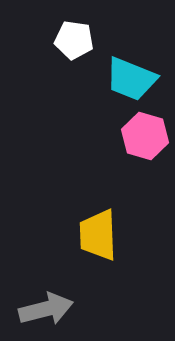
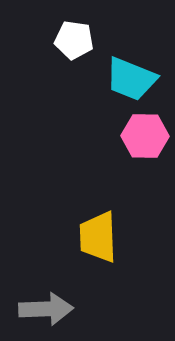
pink hexagon: rotated 15 degrees counterclockwise
yellow trapezoid: moved 2 px down
gray arrow: rotated 12 degrees clockwise
